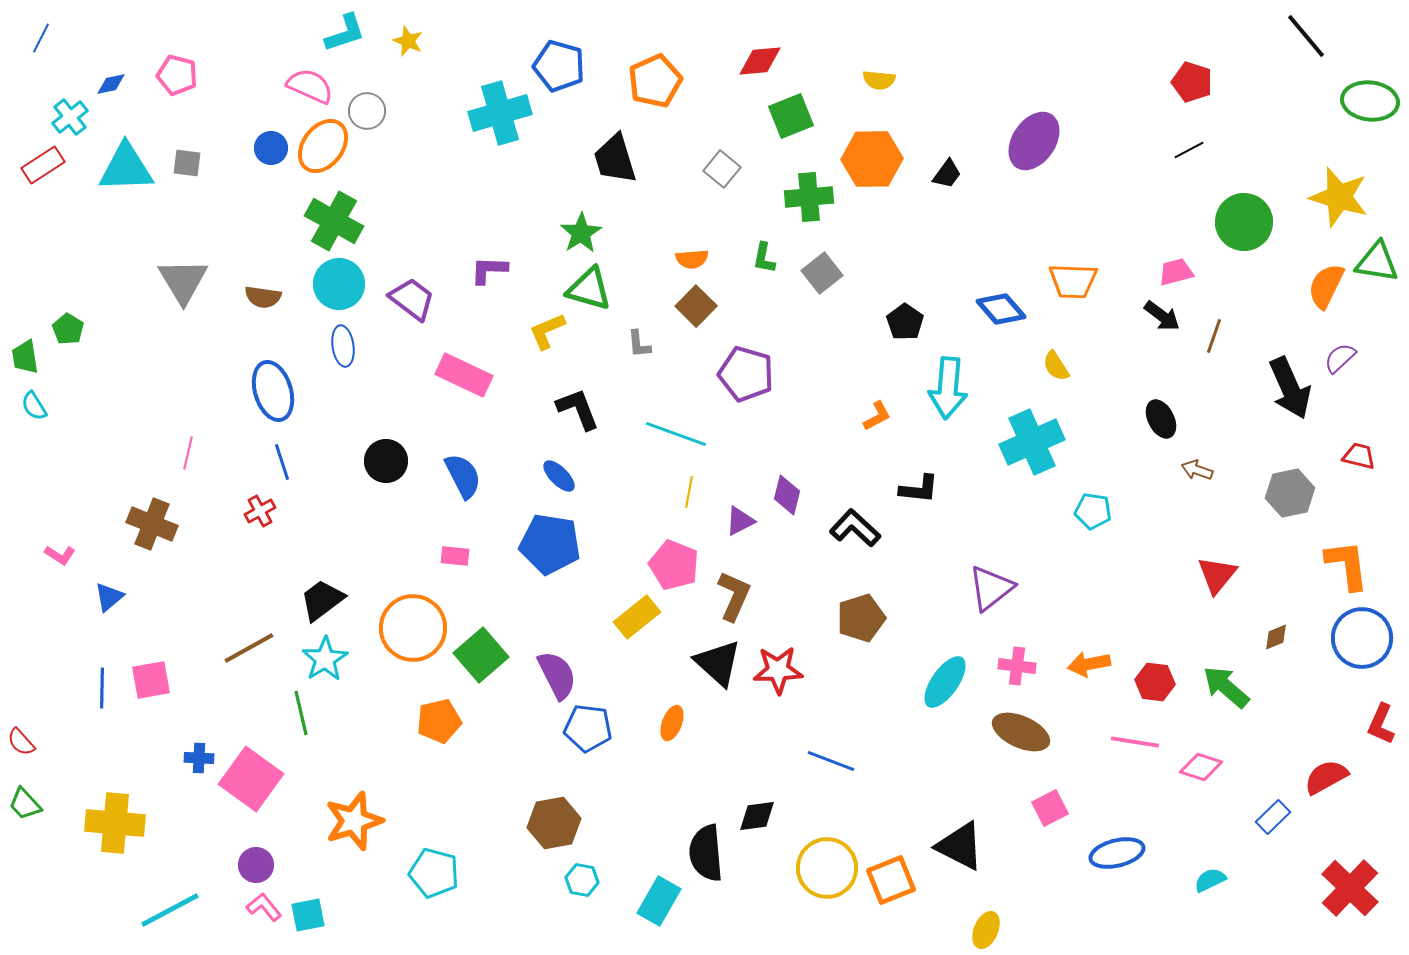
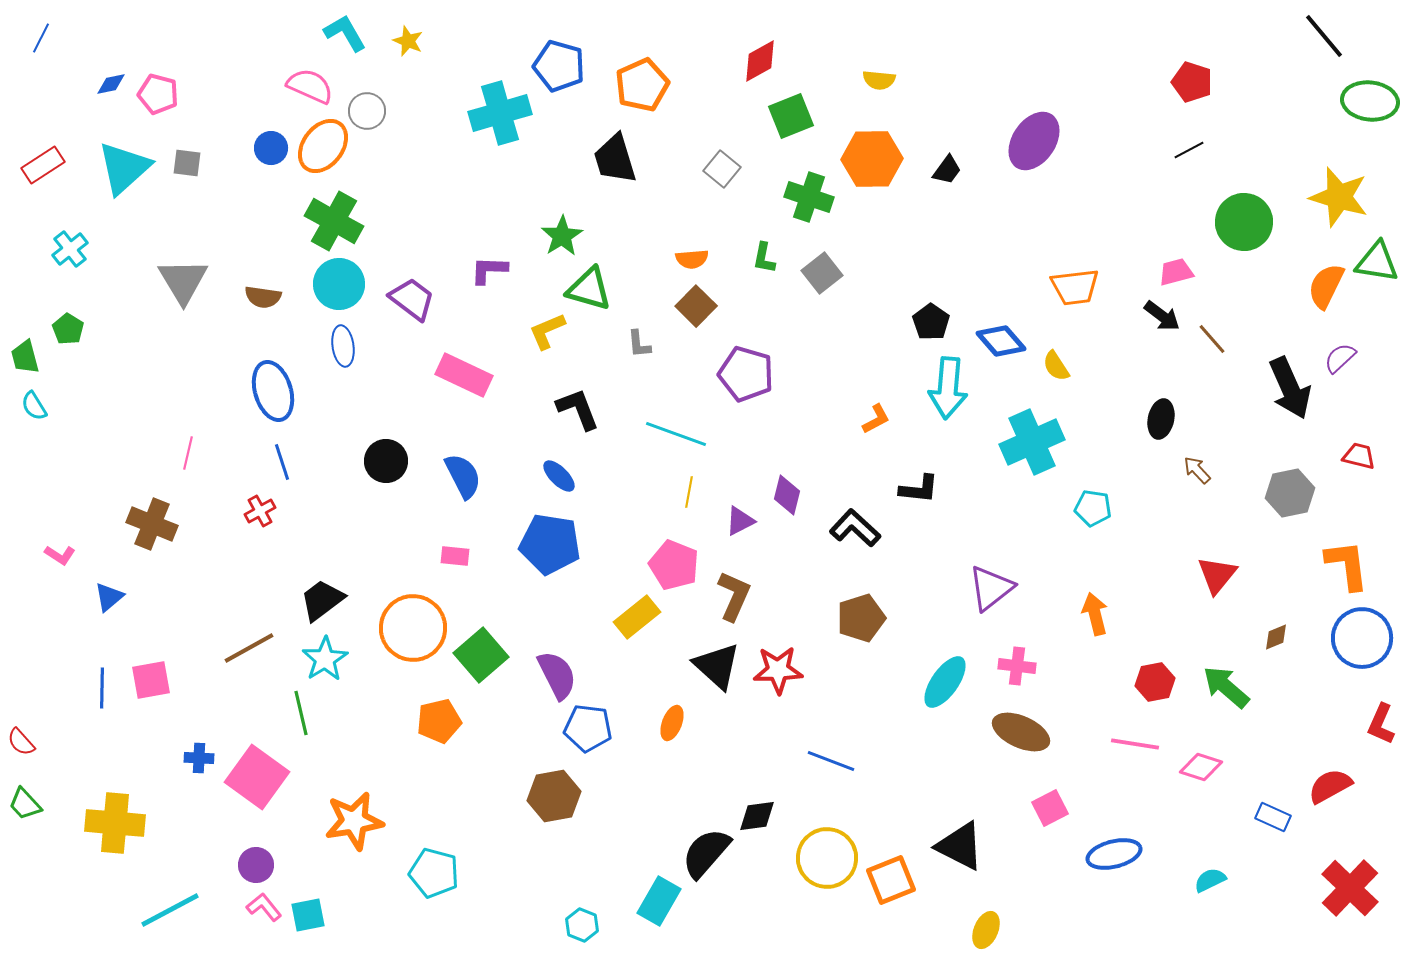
cyan L-shape at (345, 33): rotated 102 degrees counterclockwise
black line at (1306, 36): moved 18 px right
red diamond at (760, 61): rotated 24 degrees counterclockwise
pink pentagon at (177, 75): moved 19 px left, 19 px down
orange pentagon at (655, 81): moved 13 px left, 4 px down
cyan cross at (70, 117): moved 132 px down
cyan triangle at (126, 168): moved 2 px left; rotated 40 degrees counterclockwise
black trapezoid at (947, 174): moved 4 px up
green cross at (809, 197): rotated 24 degrees clockwise
green star at (581, 233): moved 19 px left, 3 px down
orange trapezoid at (1073, 281): moved 2 px right, 6 px down; rotated 9 degrees counterclockwise
blue diamond at (1001, 309): moved 32 px down
black pentagon at (905, 322): moved 26 px right
brown line at (1214, 336): moved 2 px left, 3 px down; rotated 60 degrees counterclockwise
green trapezoid at (25, 357): rotated 6 degrees counterclockwise
orange L-shape at (877, 416): moved 1 px left, 3 px down
black ellipse at (1161, 419): rotated 39 degrees clockwise
brown arrow at (1197, 470): rotated 28 degrees clockwise
cyan pentagon at (1093, 511): moved 3 px up
black triangle at (718, 663): moved 1 px left, 3 px down
orange arrow at (1089, 664): moved 6 px right, 50 px up; rotated 87 degrees clockwise
red hexagon at (1155, 682): rotated 18 degrees counterclockwise
pink line at (1135, 742): moved 2 px down
red semicircle at (1326, 777): moved 4 px right, 9 px down
pink square at (251, 779): moved 6 px right, 2 px up
blue rectangle at (1273, 817): rotated 68 degrees clockwise
orange star at (354, 821): rotated 8 degrees clockwise
brown hexagon at (554, 823): moved 27 px up
black semicircle at (706, 853): rotated 46 degrees clockwise
blue ellipse at (1117, 853): moved 3 px left, 1 px down
yellow circle at (827, 868): moved 10 px up
cyan hexagon at (582, 880): moved 45 px down; rotated 12 degrees clockwise
